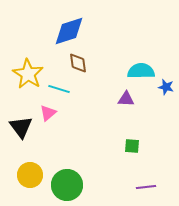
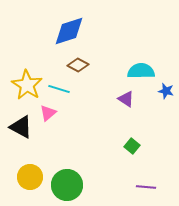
brown diamond: moved 2 px down; rotated 55 degrees counterclockwise
yellow star: moved 1 px left, 11 px down
blue star: moved 4 px down
purple triangle: rotated 30 degrees clockwise
black triangle: rotated 25 degrees counterclockwise
green square: rotated 35 degrees clockwise
yellow circle: moved 2 px down
purple line: rotated 12 degrees clockwise
